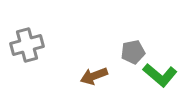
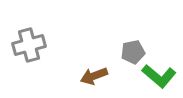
gray cross: moved 2 px right
green L-shape: moved 1 px left, 1 px down
